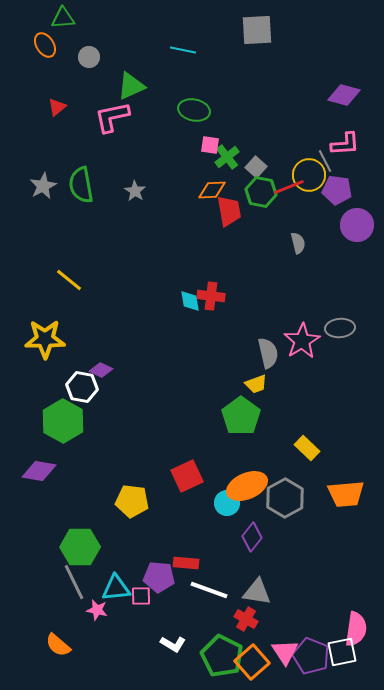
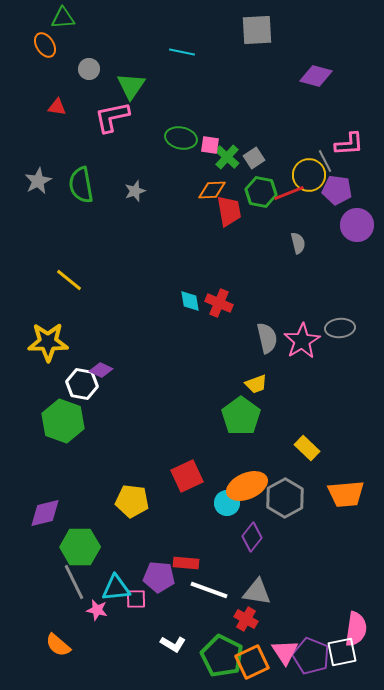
cyan line at (183, 50): moved 1 px left, 2 px down
gray circle at (89, 57): moved 12 px down
green triangle at (131, 86): rotated 32 degrees counterclockwise
purple diamond at (344, 95): moved 28 px left, 19 px up
red triangle at (57, 107): rotated 48 degrees clockwise
green ellipse at (194, 110): moved 13 px left, 28 px down
pink L-shape at (345, 144): moved 4 px right
green cross at (227, 157): rotated 10 degrees counterclockwise
gray square at (256, 167): moved 2 px left, 9 px up; rotated 15 degrees clockwise
gray star at (43, 186): moved 5 px left, 5 px up
red line at (289, 187): moved 6 px down
gray star at (135, 191): rotated 20 degrees clockwise
red cross at (211, 296): moved 8 px right, 7 px down; rotated 16 degrees clockwise
yellow star at (45, 339): moved 3 px right, 3 px down
gray semicircle at (268, 353): moved 1 px left, 15 px up
white hexagon at (82, 387): moved 3 px up
green hexagon at (63, 421): rotated 9 degrees counterclockwise
purple diamond at (39, 471): moved 6 px right, 42 px down; rotated 24 degrees counterclockwise
pink square at (141, 596): moved 5 px left, 3 px down
orange square at (252, 662): rotated 16 degrees clockwise
